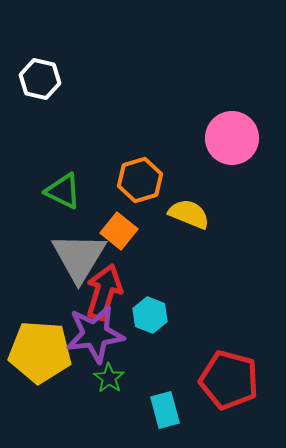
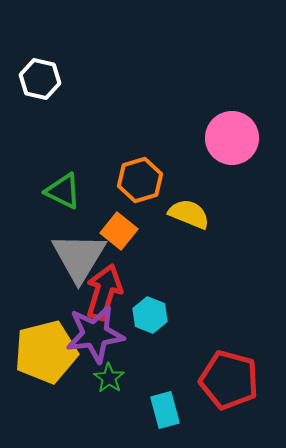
yellow pentagon: moved 6 px right; rotated 18 degrees counterclockwise
